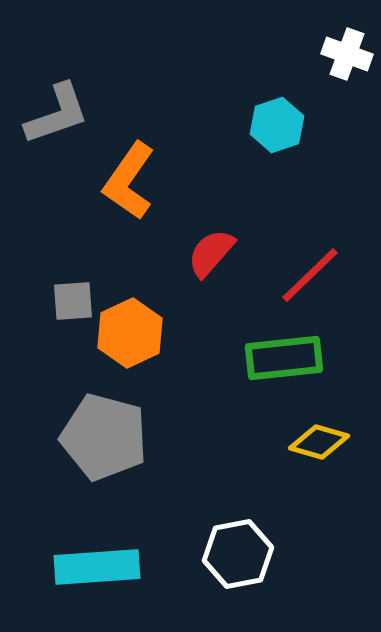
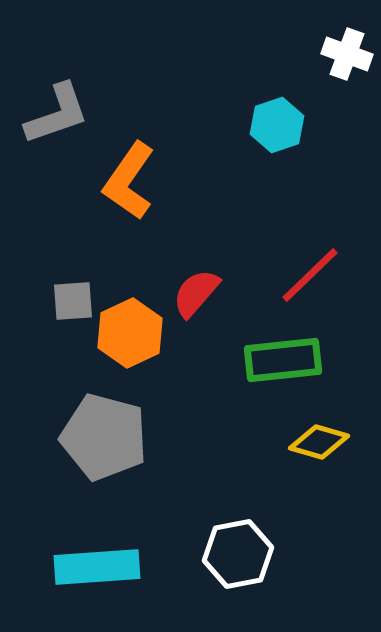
red semicircle: moved 15 px left, 40 px down
green rectangle: moved 1 px left, 2 px down
